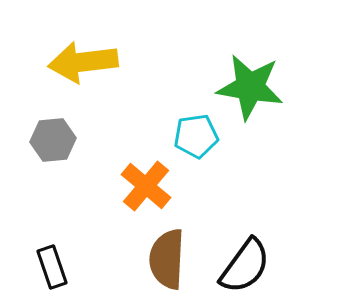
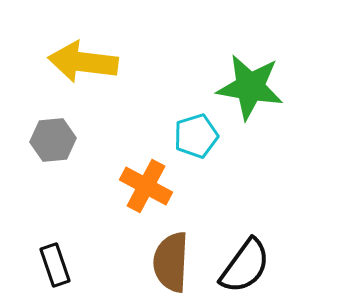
yellow arrow: rotated 14 degrees clockwise
cyan pentagon: rotated 9 degrees counterclockwise
orange cross: rotated 12 degrees counterclockwise
brown semicircle: moved 4 px right, 3 px down
black rectangle: moved 3 px right, 2 px up
